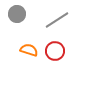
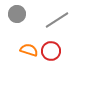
red circle: moved 4 px left
